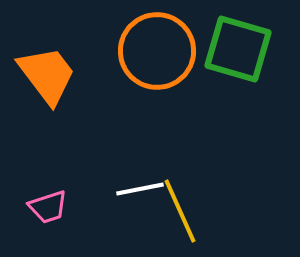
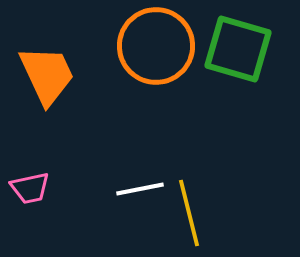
orange circle: moved 1 px left, 5 px up
orange trapezoid: rotated 12 degrees clockwise
pink trapezoid: moved 18 px left, 19 px up; rotated 6 degrees clockwise
yellow line: moved 9 px right, 2 px down; rotated 10 degrees clockwise
